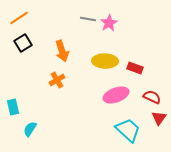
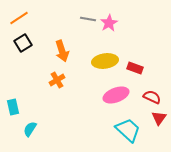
yellow ellipse: rotated 10 degrees counterclockwise
